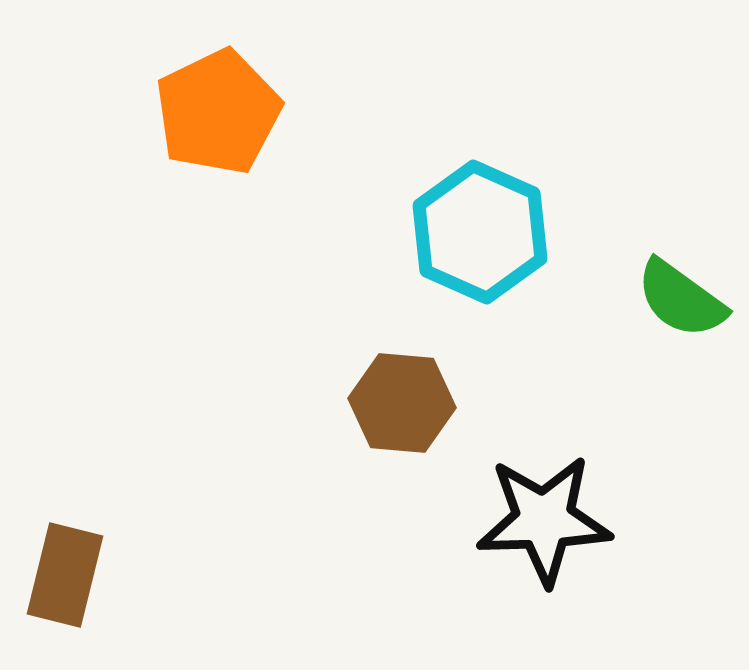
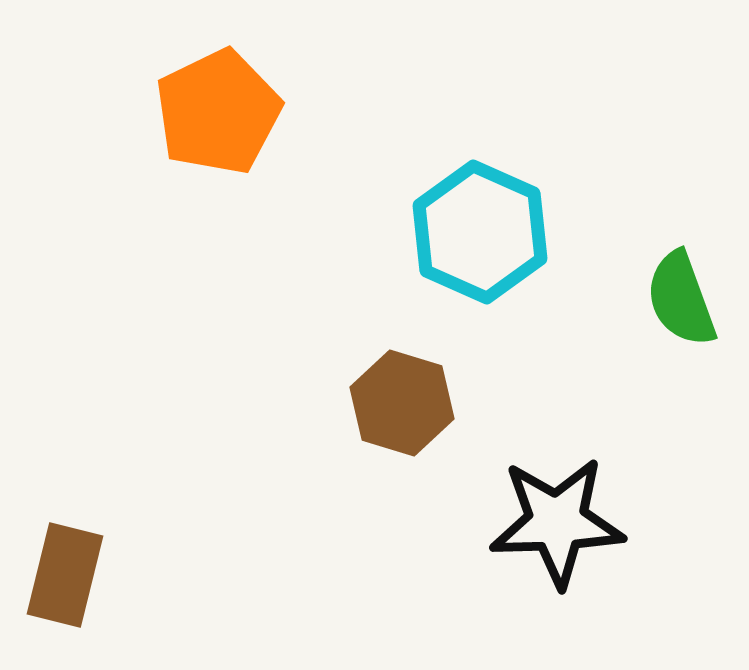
green semicircle: rotated 34 degrees clockwise
brown hexagon: rotated 12 degrees clockwise
black star: moved 13 px right, 2 px down
